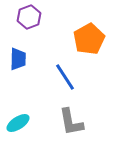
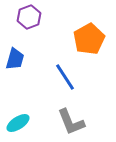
blue trapezoid: moved 3 px left; rotated 15 degrees clockwise
gray L-shape: rotated 12 degrees counterclockwise
